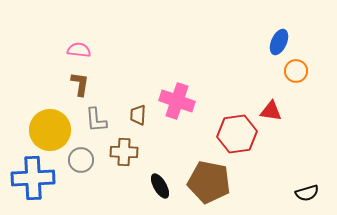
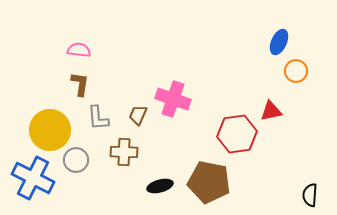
pink cross: moved 4 px left, 2 px up
red triangle: rotated 20 degrees counterclockwise
brown trapezoid: rotated 20 degrees clockwise
gray L-shape: moved 2 px right, 2 px up
gray circle: moved 5 px left
blue cross: rotated 30 degrees clockwise
black ellipse: rotated 75 degrees counterclockwise
black semicircle: moved 3 px right, 2 px down; rotated 110 degrees clockwise
